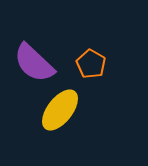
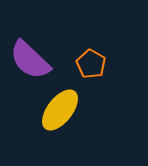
purple semicircle: moved 4 px left, 3 px up
